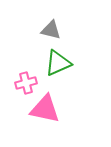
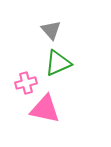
gray triangle: rotated 35 degrees clockwise
